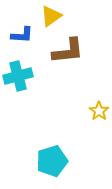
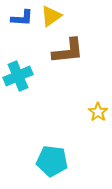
blue L-shape: moved 17 px up
cyan cross: rotated 8 degrees counterclockwise
yellow star: moved 1 px left, 1 px down
cyan pentagon: rotated 24 degrees clockwise
